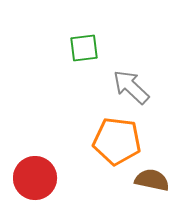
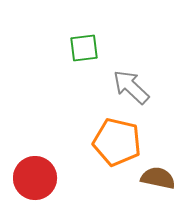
orange pentagon: moved 1 px down; rotated 6 degrees clockwise
brown semicircle: moved 6 px right, 2 px up
